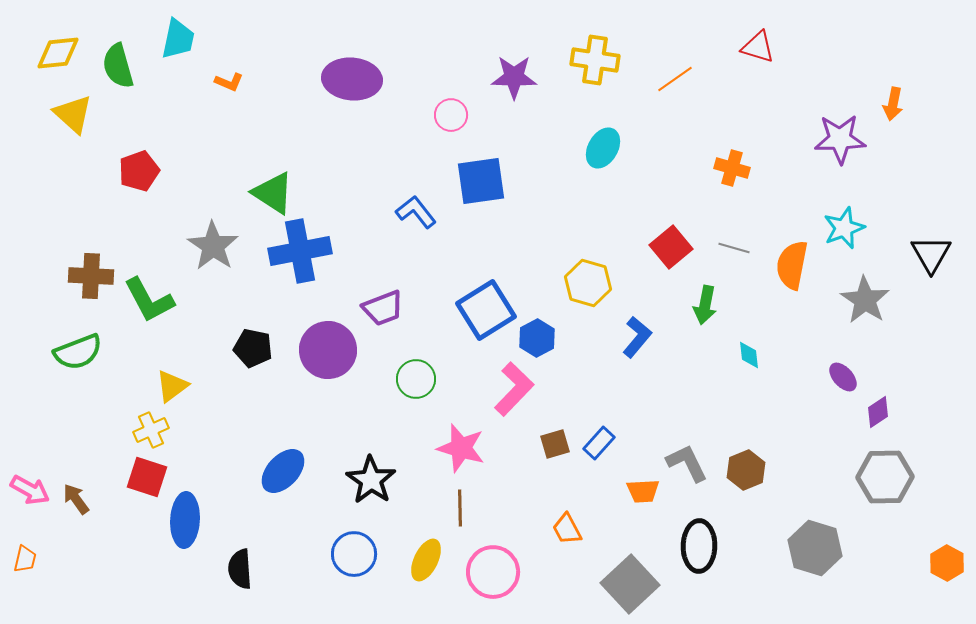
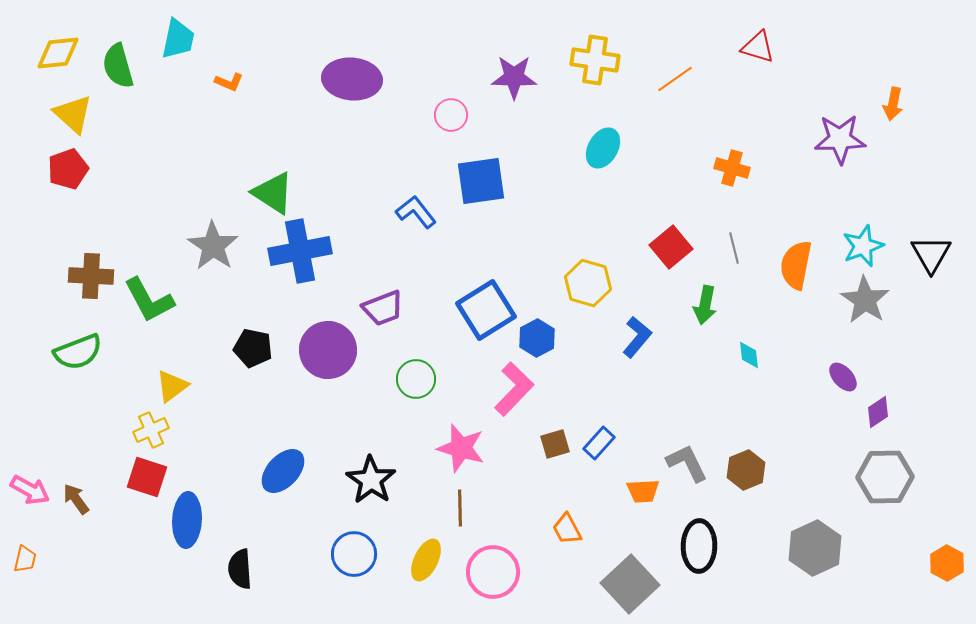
red pentagon at (139, 171): moved 71 px left, 2 px up
cyan star at (844, 228): moved 19 px right, 18 px down
gray line at (734, 248): rotated 60 degrees clockwise
orange semicircle at (792, 265): moved 4 px right
blue ellipse at (185, 520): moved 2 px right
gray hexagon at (815, 548): rotated 18 degrees clockwise
